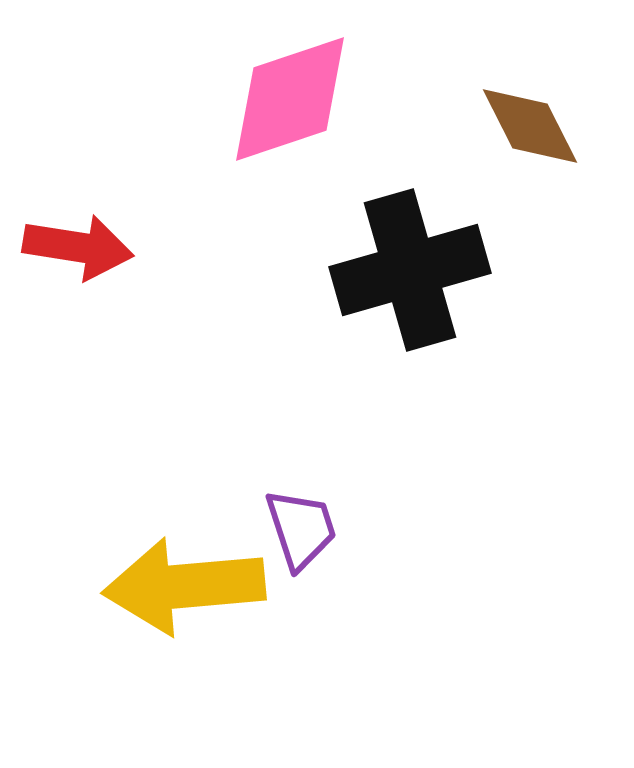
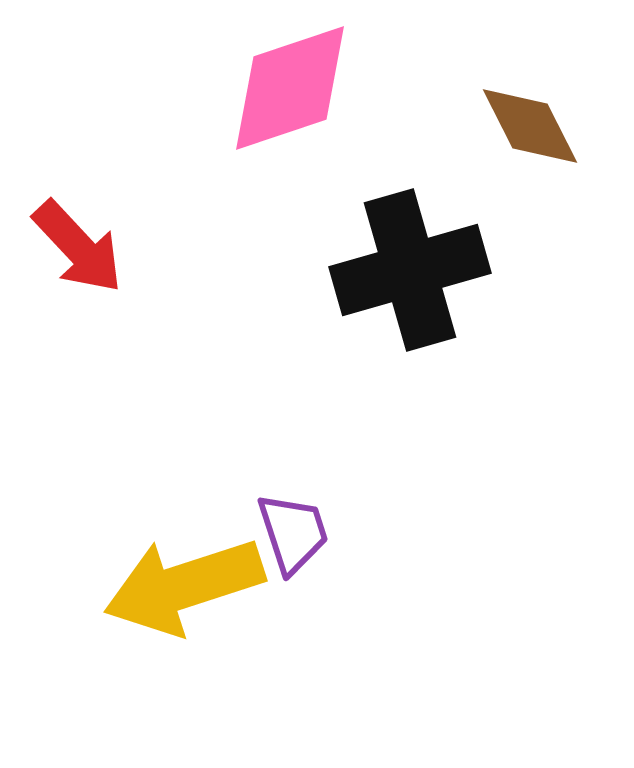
pink diamond: moved 11 px up
red arrow: rotated 38 degrees clockwise
purple trapezoid: moved 8 px left, 4 px down
yellow arrow: rotated 13 degrees counterclockwise
